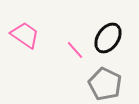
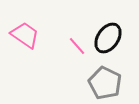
pink line: moved 2 px right, 4 px up
gray pentagon: moved 1 px up
